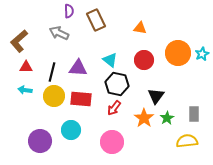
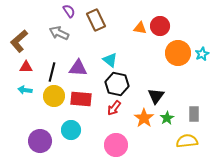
purple semicircle: rotated 32 degrees counterclockwise
red circle: moved 16 px right, 34 px up
pink circle: moved 4 px right, 3 px down
